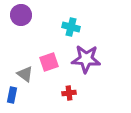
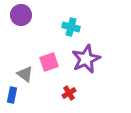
purple star: rotated 28 degrees counterclockwise
red cross: rotated 24 degrees counterclockwise
